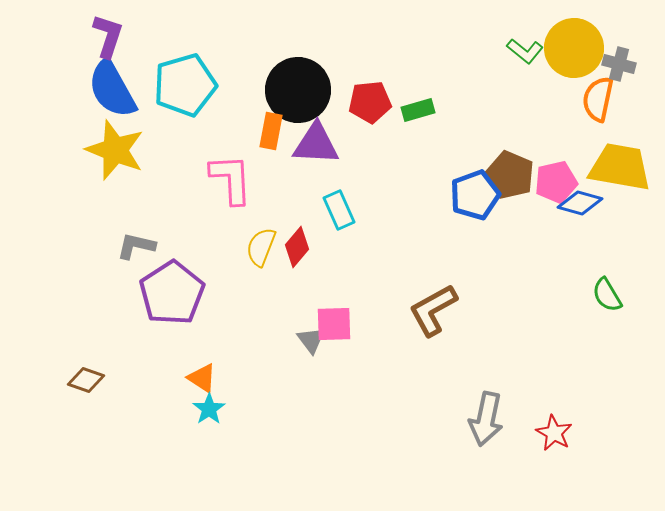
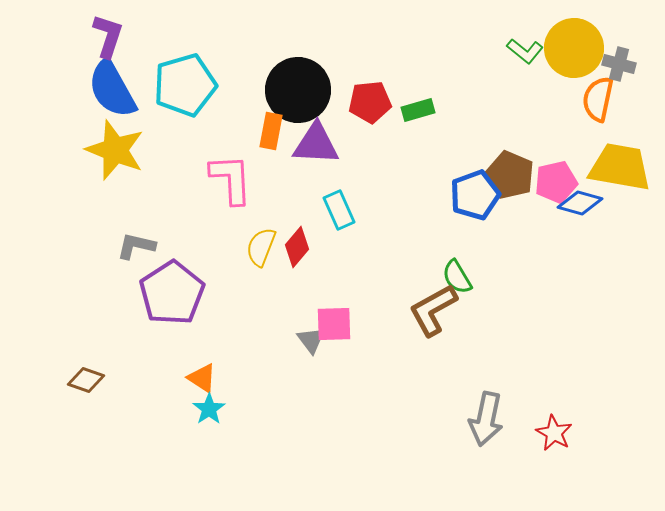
green semicircle: moved 150 px left, 18 px up
